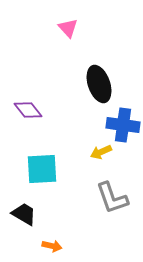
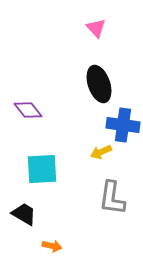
pink triangle: moved 28 px right
gray L-shape: rotated 27 degrees clockwise
